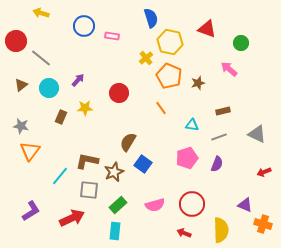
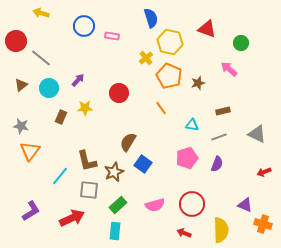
brown L-shape at (87, 161): rotated 115 degrees counterclockwise
